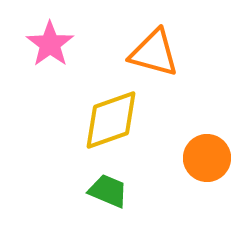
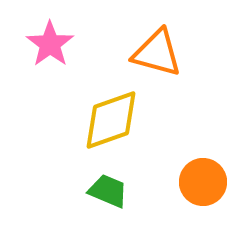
orange triangle: moved 3 px right
orange circle: moved 4 px left, 24 px down
